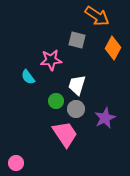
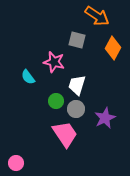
pink star: moved 3 px right, 2 px down; rotated 20 degrees clockwise
